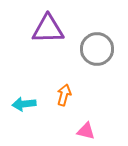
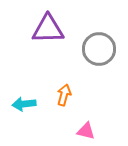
gray circle: moved 2 px right
